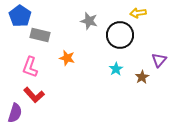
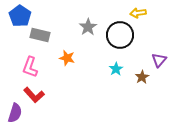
gray star: moved 1 px left, 6 px down; rotated 24 degrees clockwise
